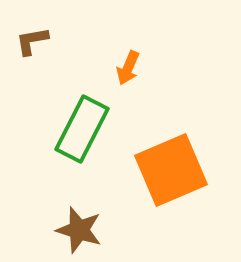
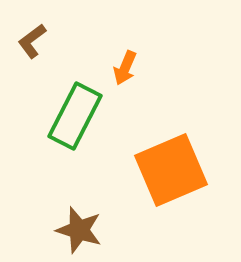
brown L-shape: rotated 27 degrees counterclockwise
orange arrow: moved 3 px left
green rectangle: moved 7 px left, 13 px up
